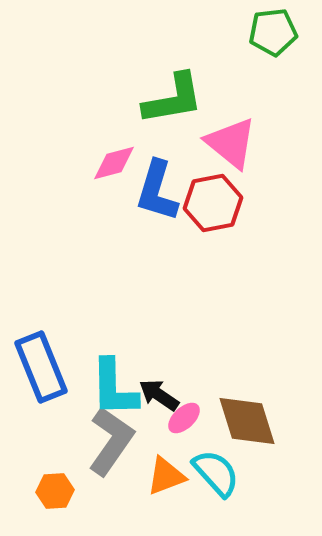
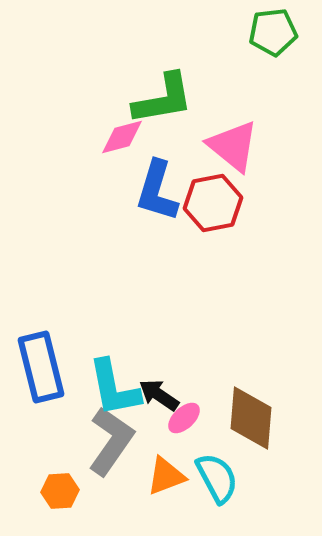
green L-shape: moved 10 px left
pink triangle: moved 2 px right, 3 px down
pink diamond: moved 8 px right, 26 px up
blue rectangle: rotated 8 degrees clockwise
cyan L-shape: rotated 10 degrees counterclockwise
brown diamond: moved 4 px right, 3 px up; rotated 22 degrees clockwise
cyan semicircle: moved 1 px right, 5 px down; rotated 14 degrees clockwise
orange hexagon: moved 5 px right
